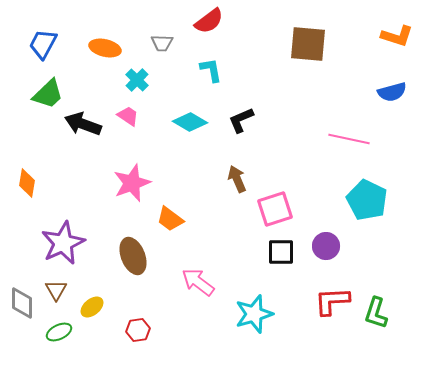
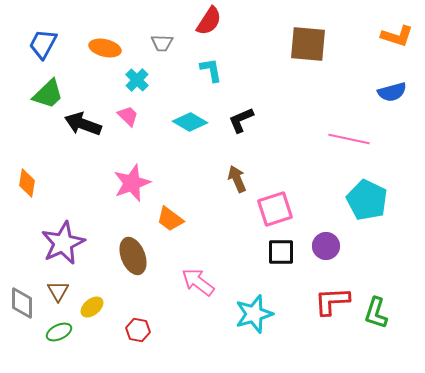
red semicircle: rotated 20 degrees counterclockwise
pink trapezoid: rotated 10 degrees clockwise
brown triangle: moved 2 px right, 1 px down
red hexagon: rotated 20 degrees clockwise
